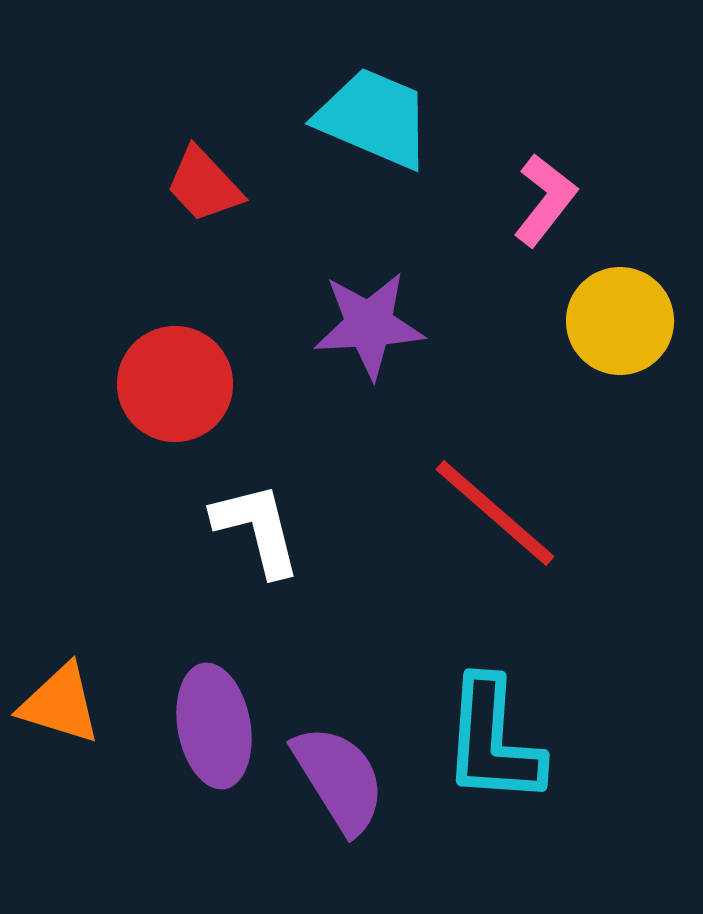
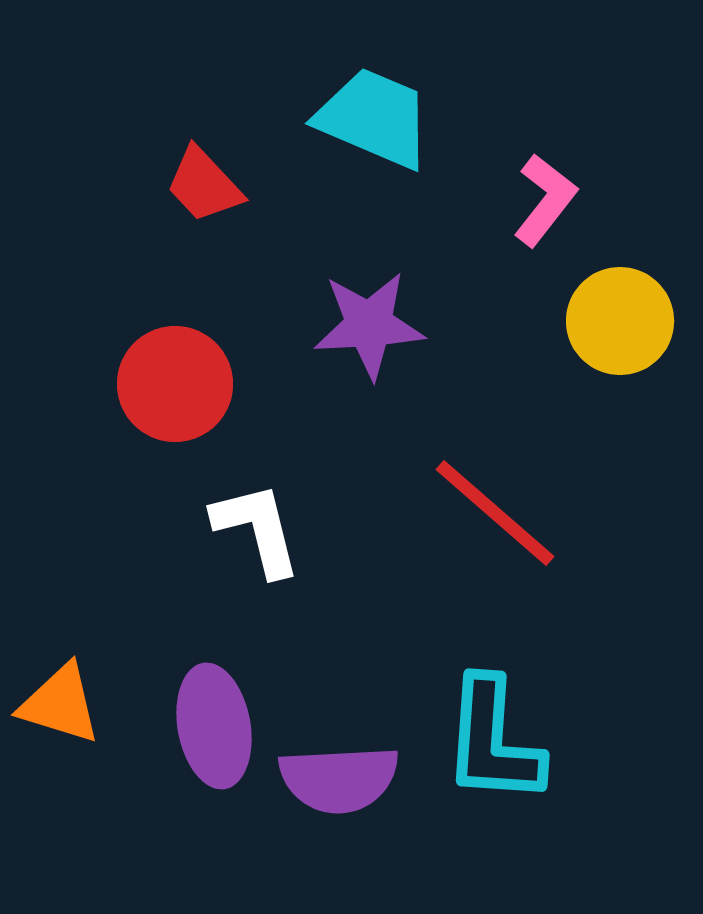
purple semicircle: rotated 119 degrees clockwise
